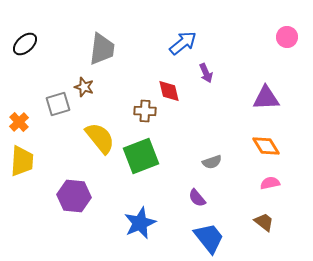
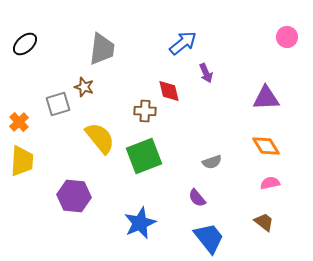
green square: moved 3 px right
